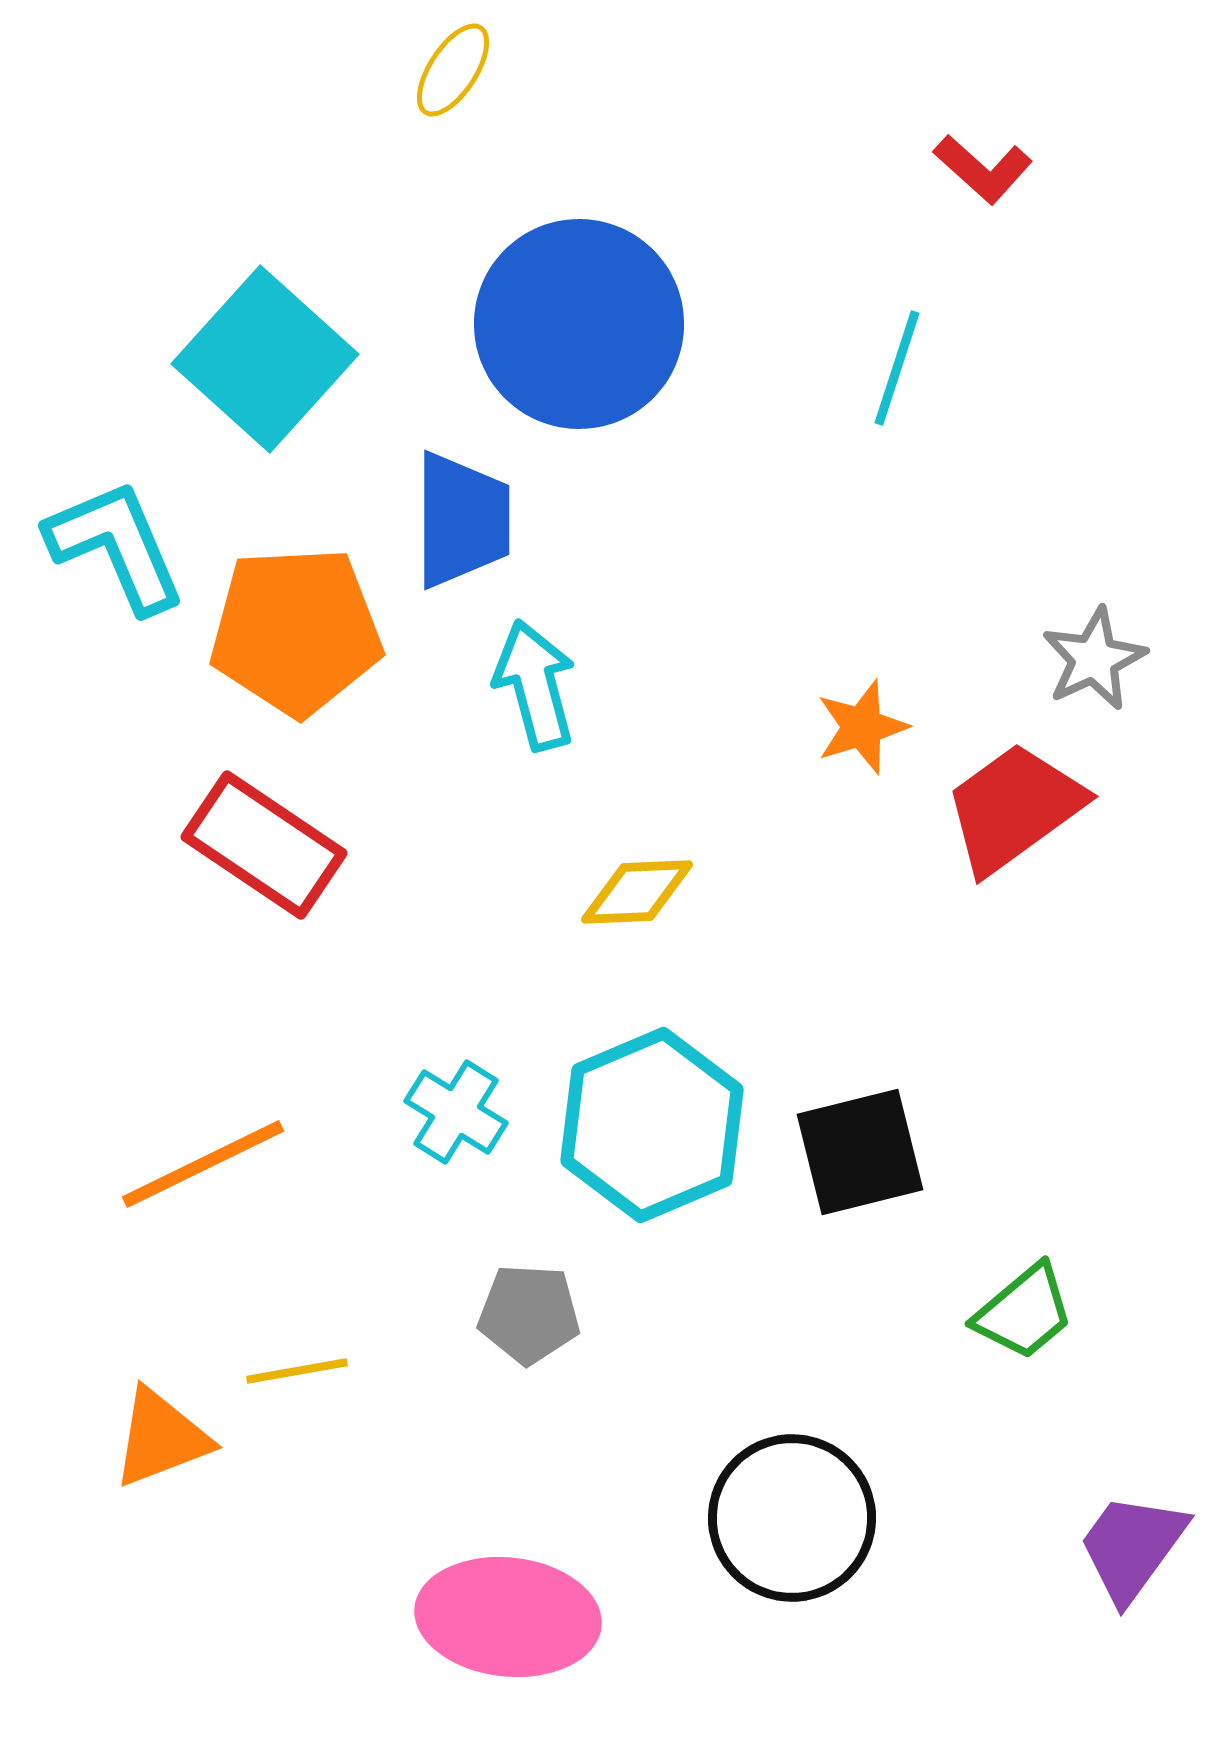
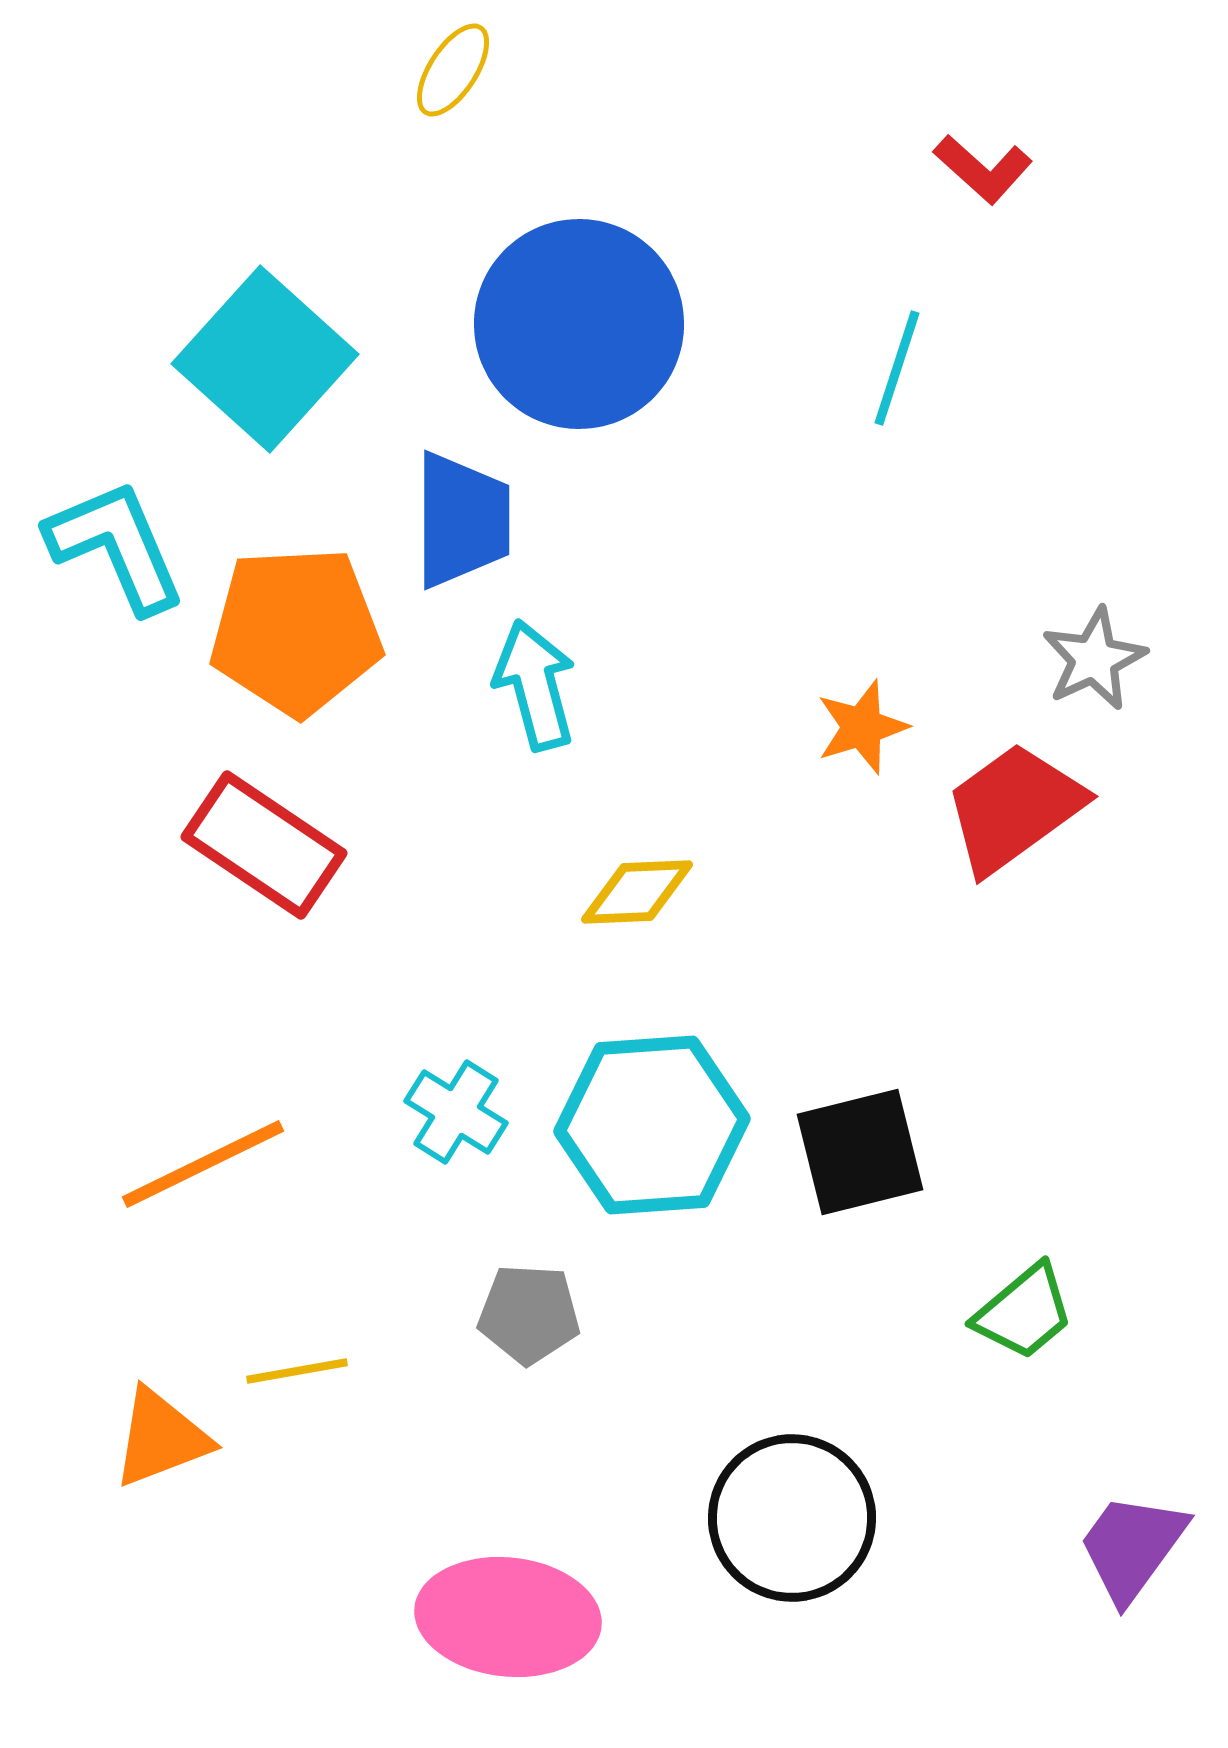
cyan hexagon: rotated 19 degrees clockwise
